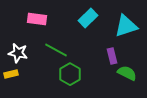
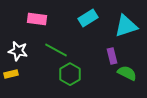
cyan rectangle: rotated 12 degrees clockwise
white star: moved 2 px up
